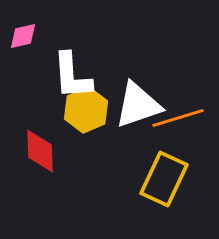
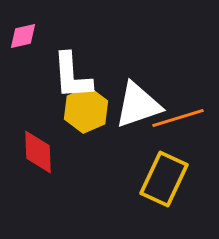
red diamond: moved 2 px left, 1 px down
